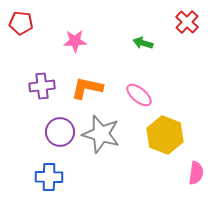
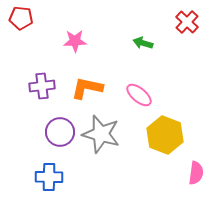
red pentagon: moved 5 px up
